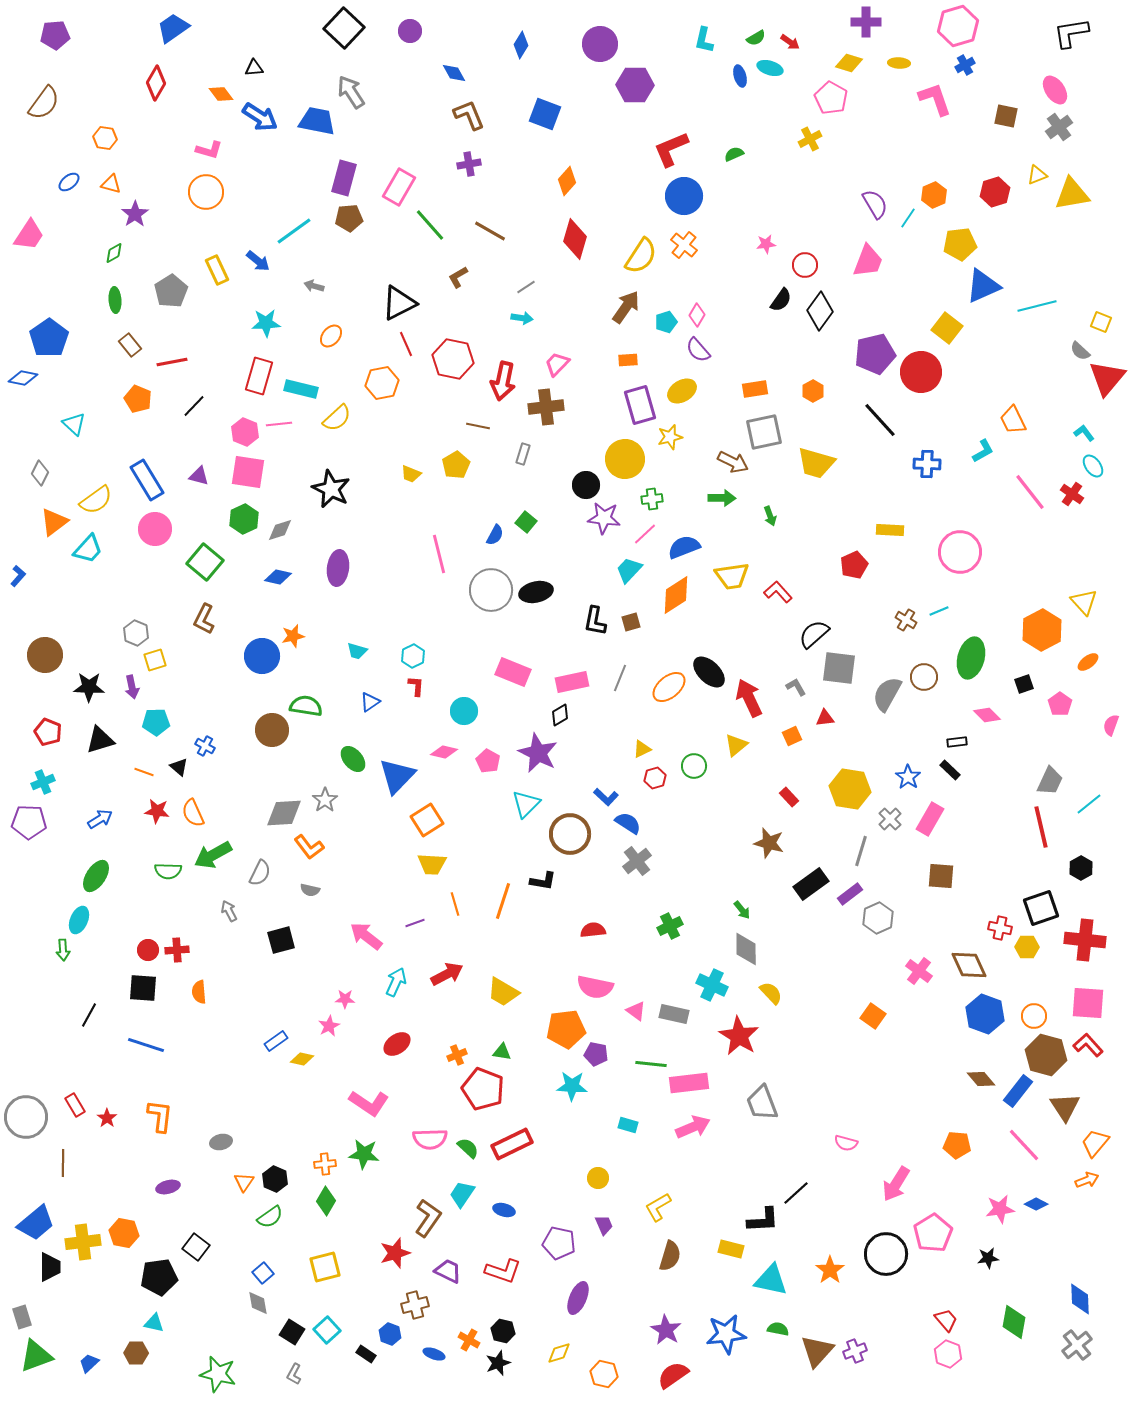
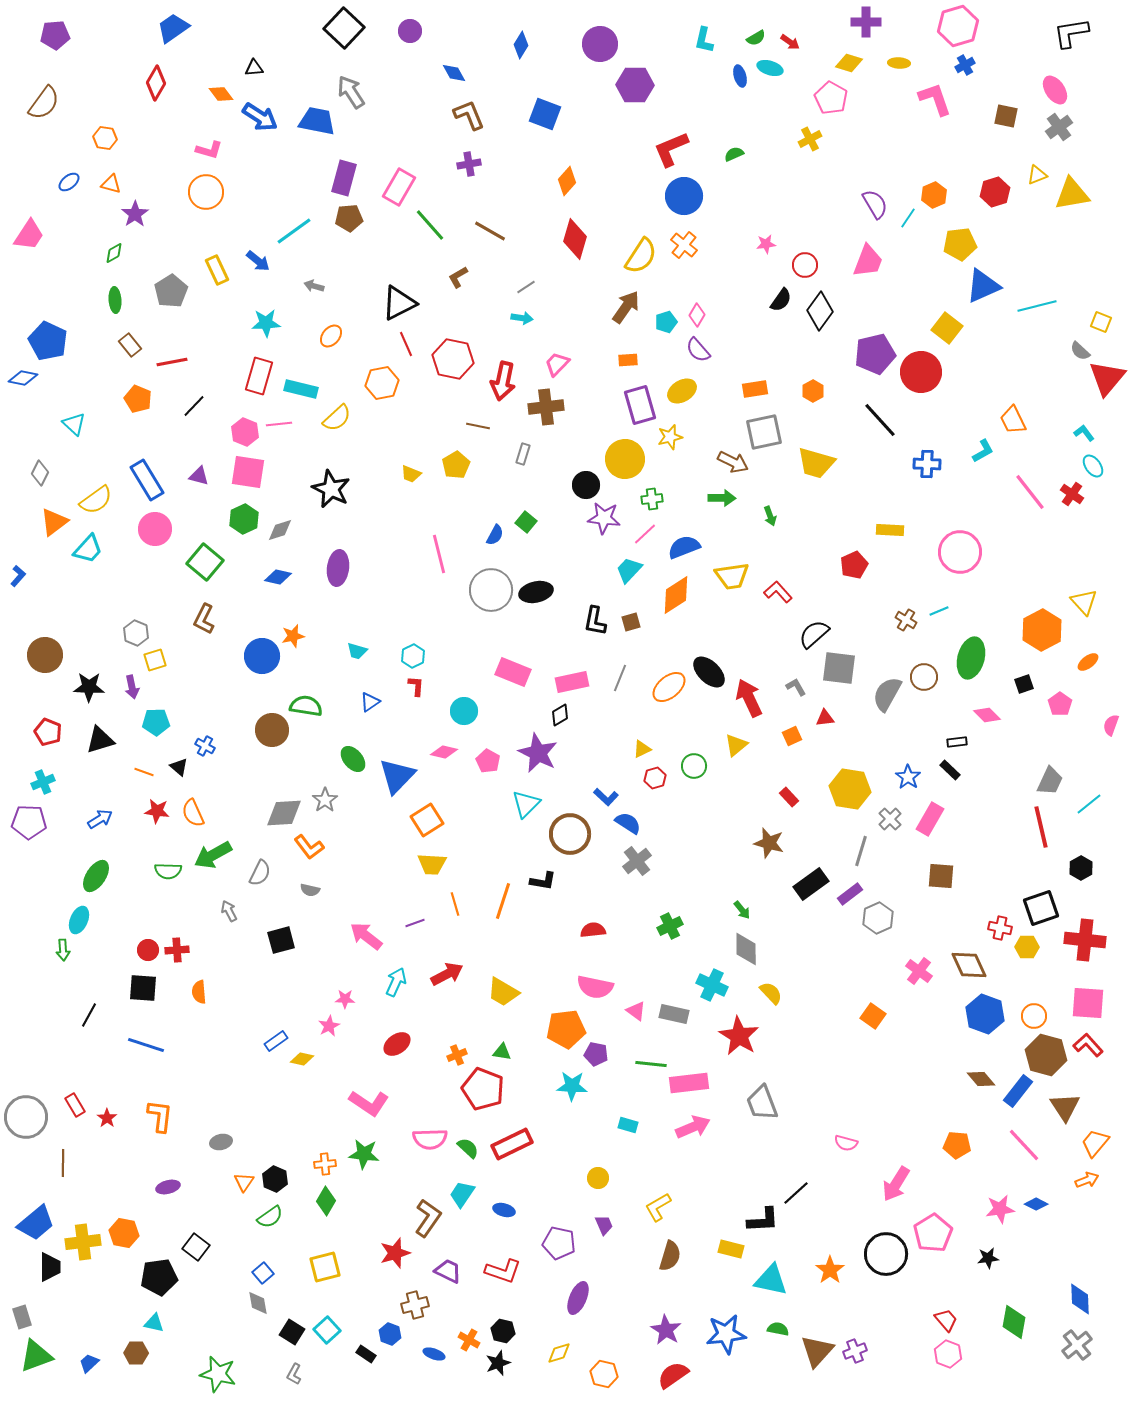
blue pentagon at (49, 338): moved 1 px left, 3 px down; rotated 12 degrees counterclockwise
